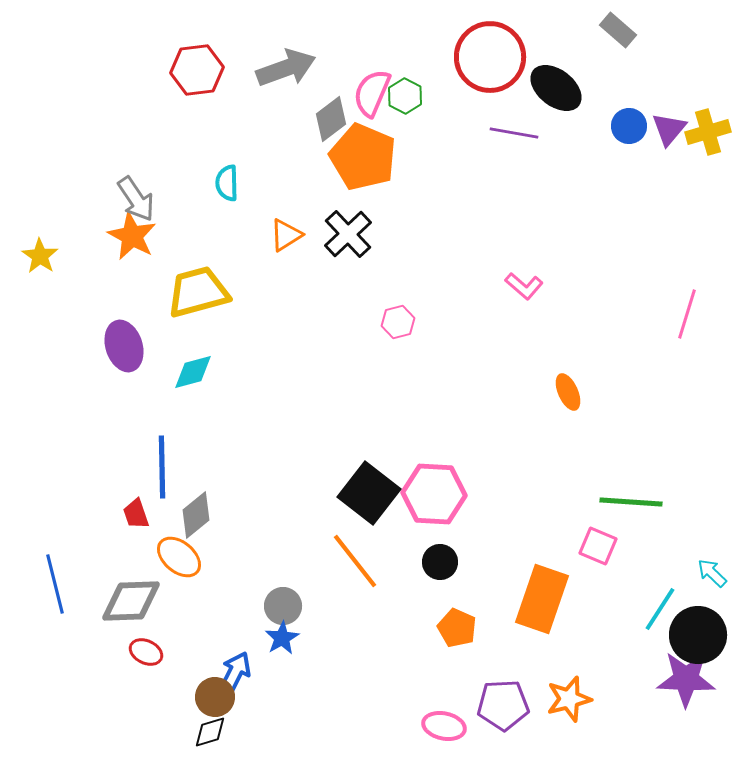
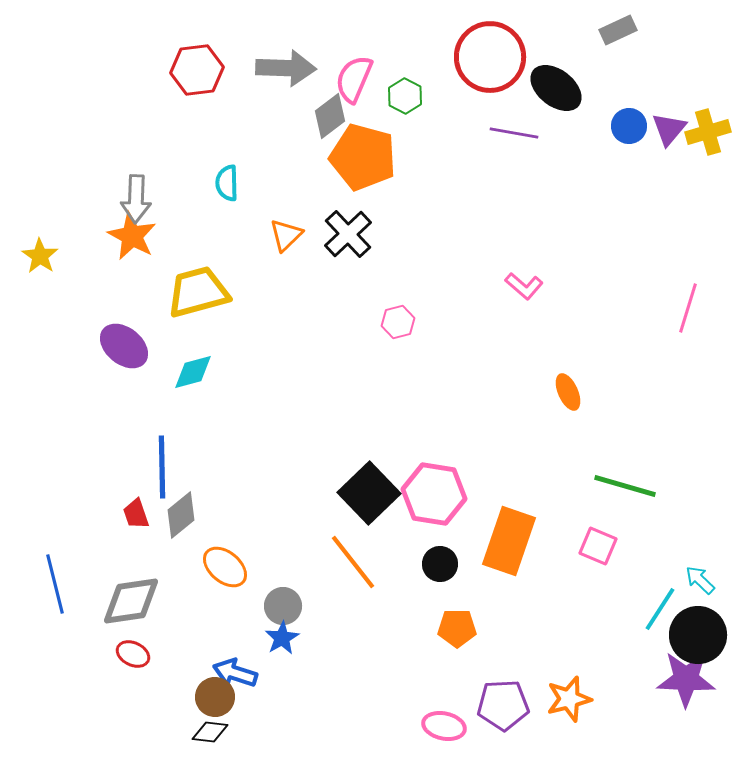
gray rectangle at (618, 30): rotated 66 degrees counterclockwise
gray arrow at (286, 68): rotated 22 degrees clockwise
pink semicircle at (372, 93): moved 18 px left, 14 px up
gray diamond at (331, 119): moved 1 px left, 3 px up
orange pentagon at (363, 157): rotated 8 degrees counterclockwise
gray arrow at (136, 199): rotated 36 degrees clockwise
orange triangle at (286, 235): rotated 12 degrees counterclockwise
pink line at (687, 314): moved 1 px right, 6 px up
purple ellipse at (124, 346): rotated 33 degrees counterclockwise
black square at (369, 493): rotated 8 degrees clockwise
pink hexagon at (434, 494): rotated 6 degrees clockwise
green line at (631, 502): moved 6 px left, 16 px up; rotated 12 degrees clockwise
gray diamond at (196, 515): moved 15 px left
orange ellipse at (179, 557): moved 46 px right, 10 px down
orange line at (355, 561): moved 2 px left, 1 px down
black circle at (440, 562): moved 2 px down
cyan arrow at (712, 573): moved 12 px left, 7 px down
orange rectangle at (542, 599): moved 33 px left, 58 px up
gray diamond at (131, 601): rotated 6 degrees counterclockwise
orange pentagon at (457, 628): rotated 24 degrees counterclockwise
red ellipse at (146, 652): moved 13 px left, 2 px down
blue arrow at (235, 673): rotated 99 degrees counterclockwise
black diamond at (210, 732): rotated 24 degrees clockwise
